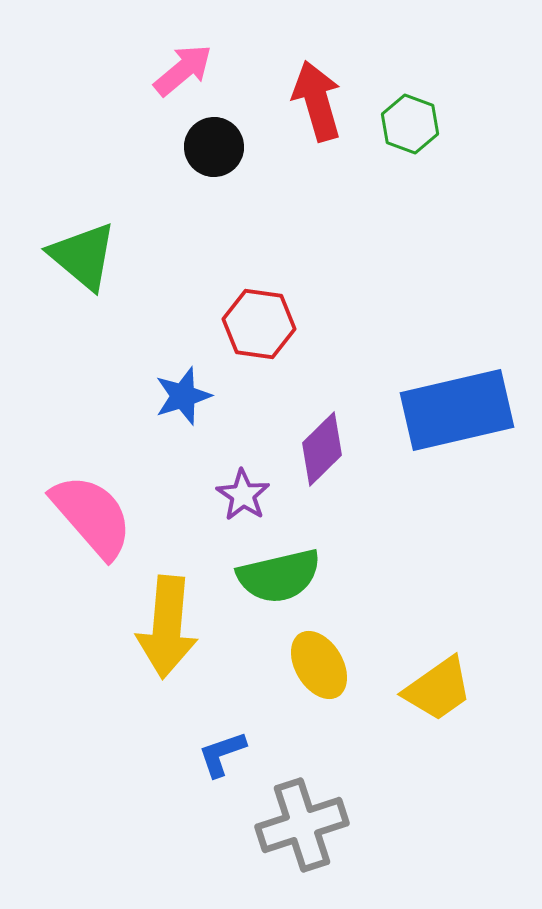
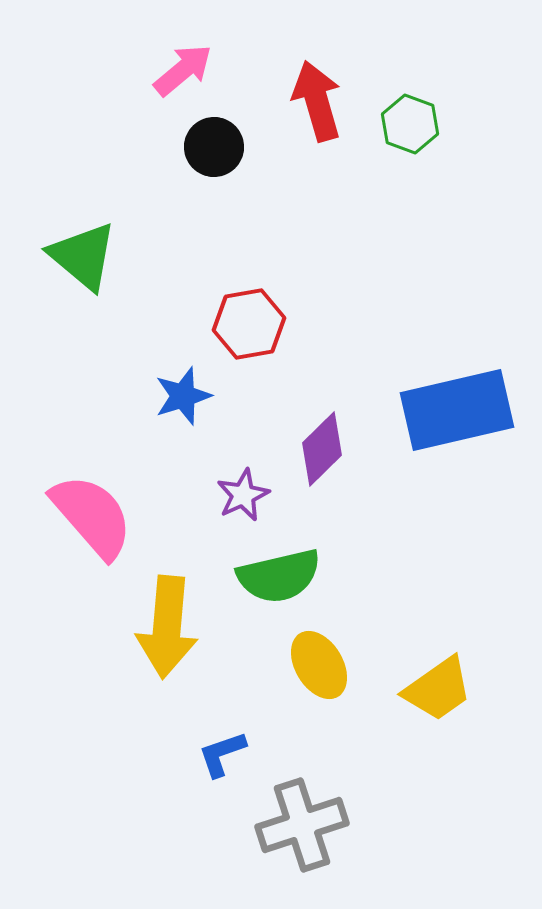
red hexagon: moved 10 px left; rotated 18 degrees counterclockwise
purple star: rotated 14 degrees clockwise
